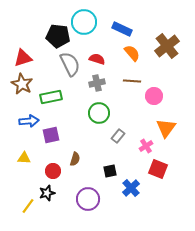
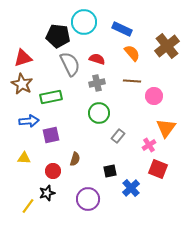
pink cross: moved 3 px right, 1 px up
